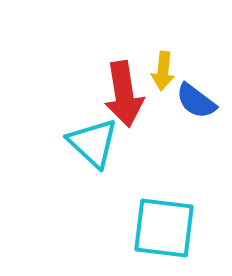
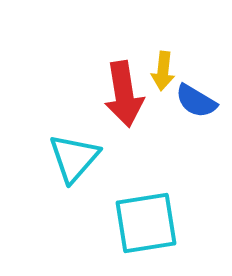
blue semicircle: rotated 6 degrees counterclockwise
cyan triangle: moved 19 px left, 15 px down; rotated 28 degrees clockwise
cyan square: moved 18 px left, 5 px up; rotated 16 degrees counterclockwise
